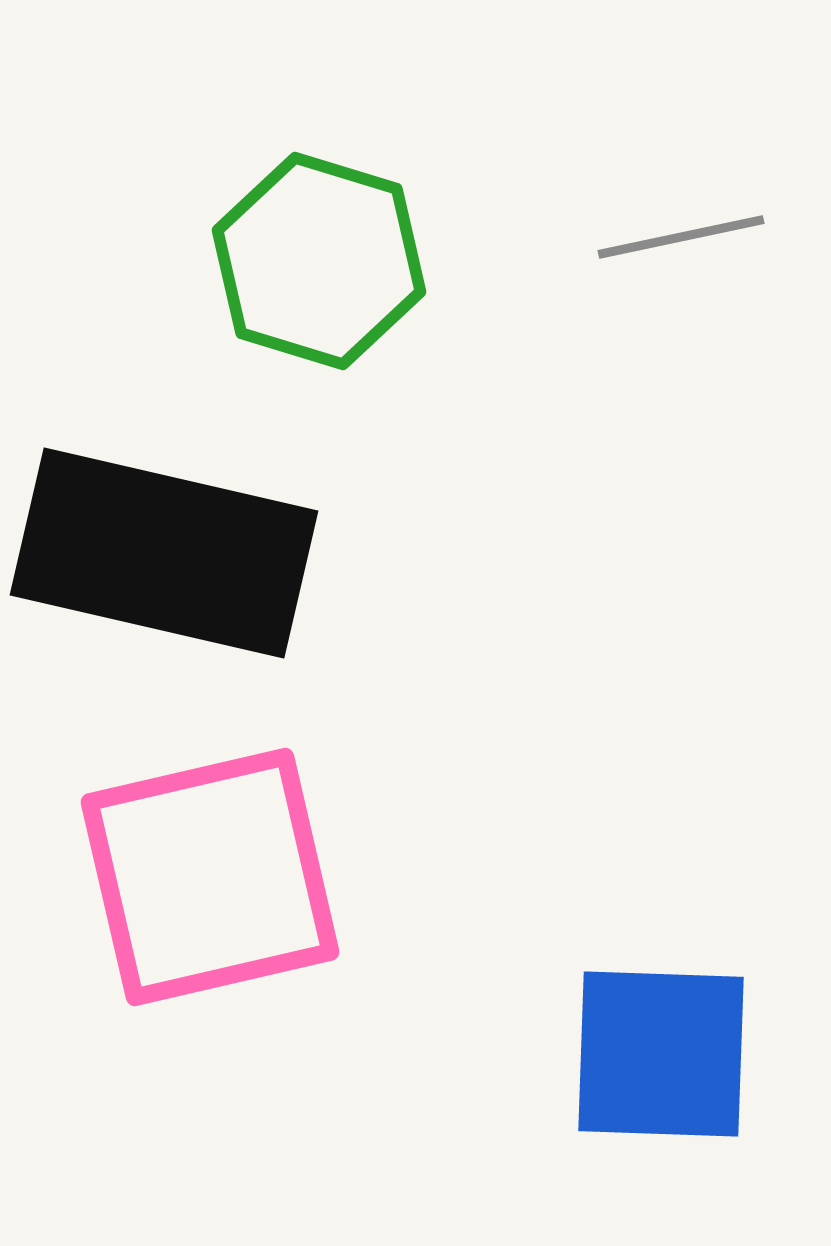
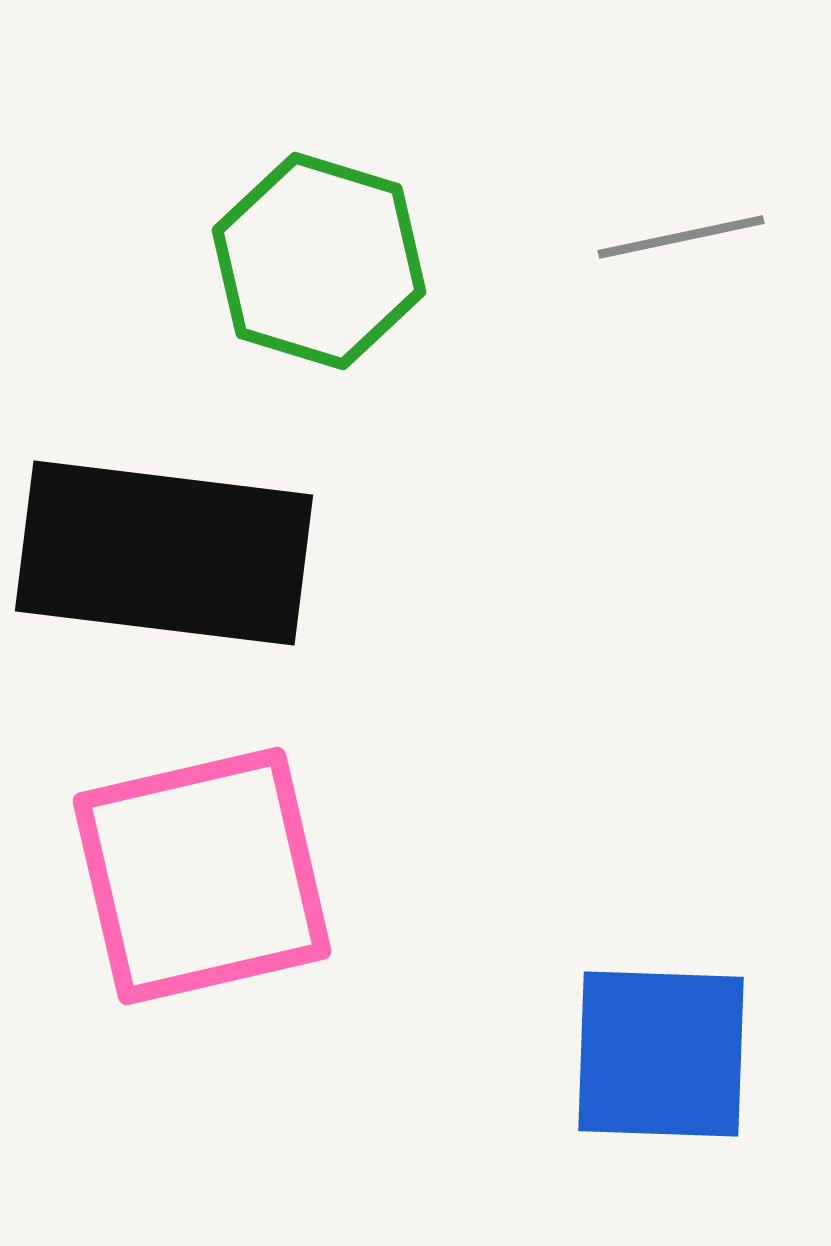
black rectangle: rotated 6 degrees counterclockwise
pink square: moved 8 px left, 1 px up
